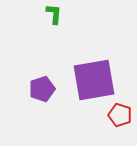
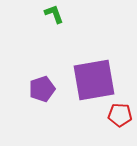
green L-shape: rotated 25 degrees counterclockwise
red pentagon: rotated 15 degrees counterclockwise
